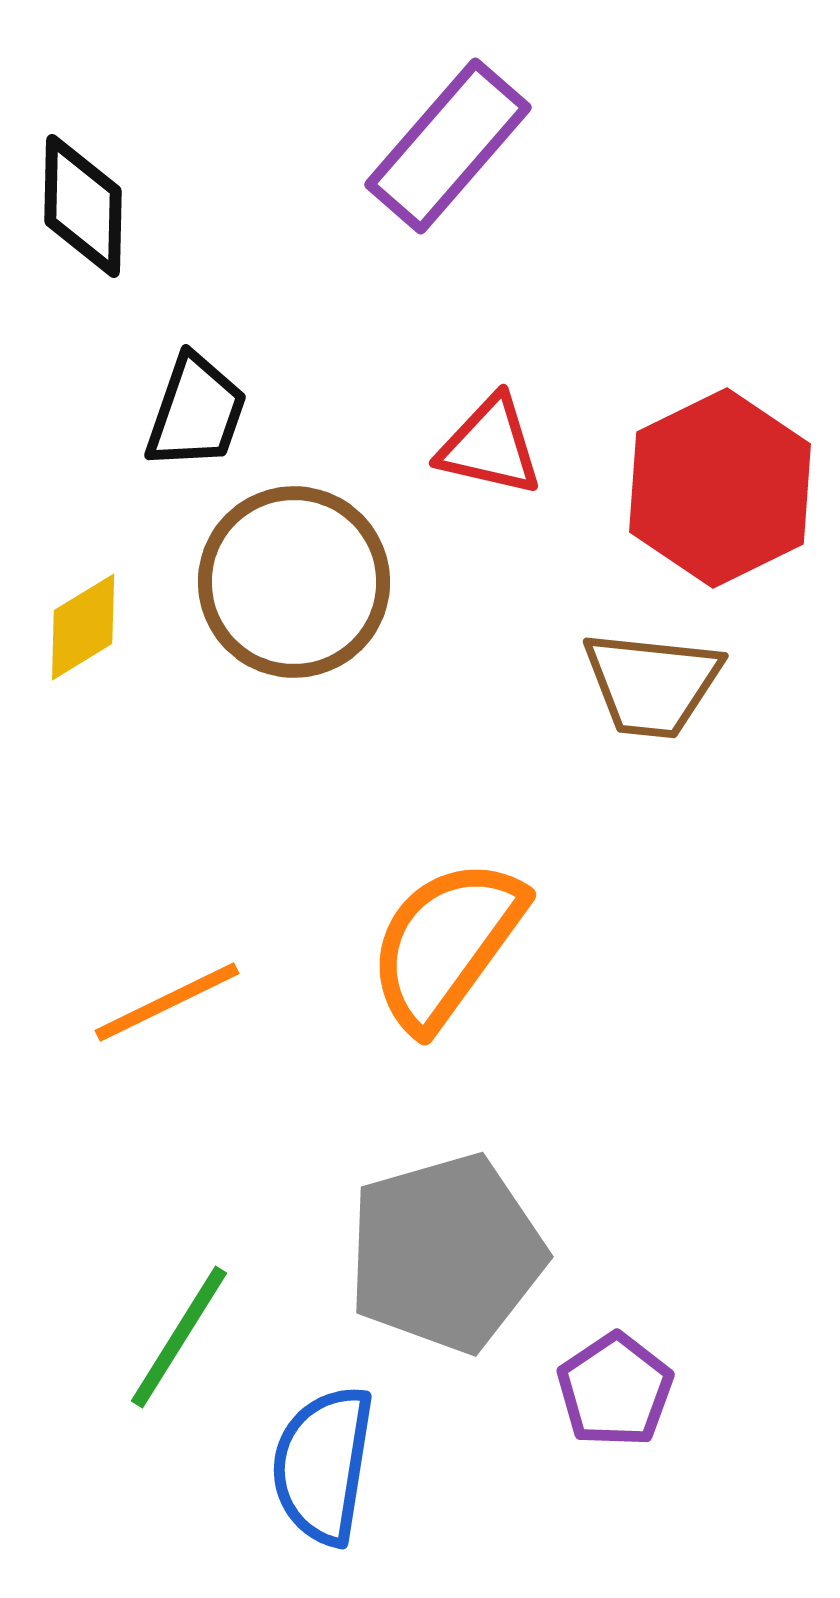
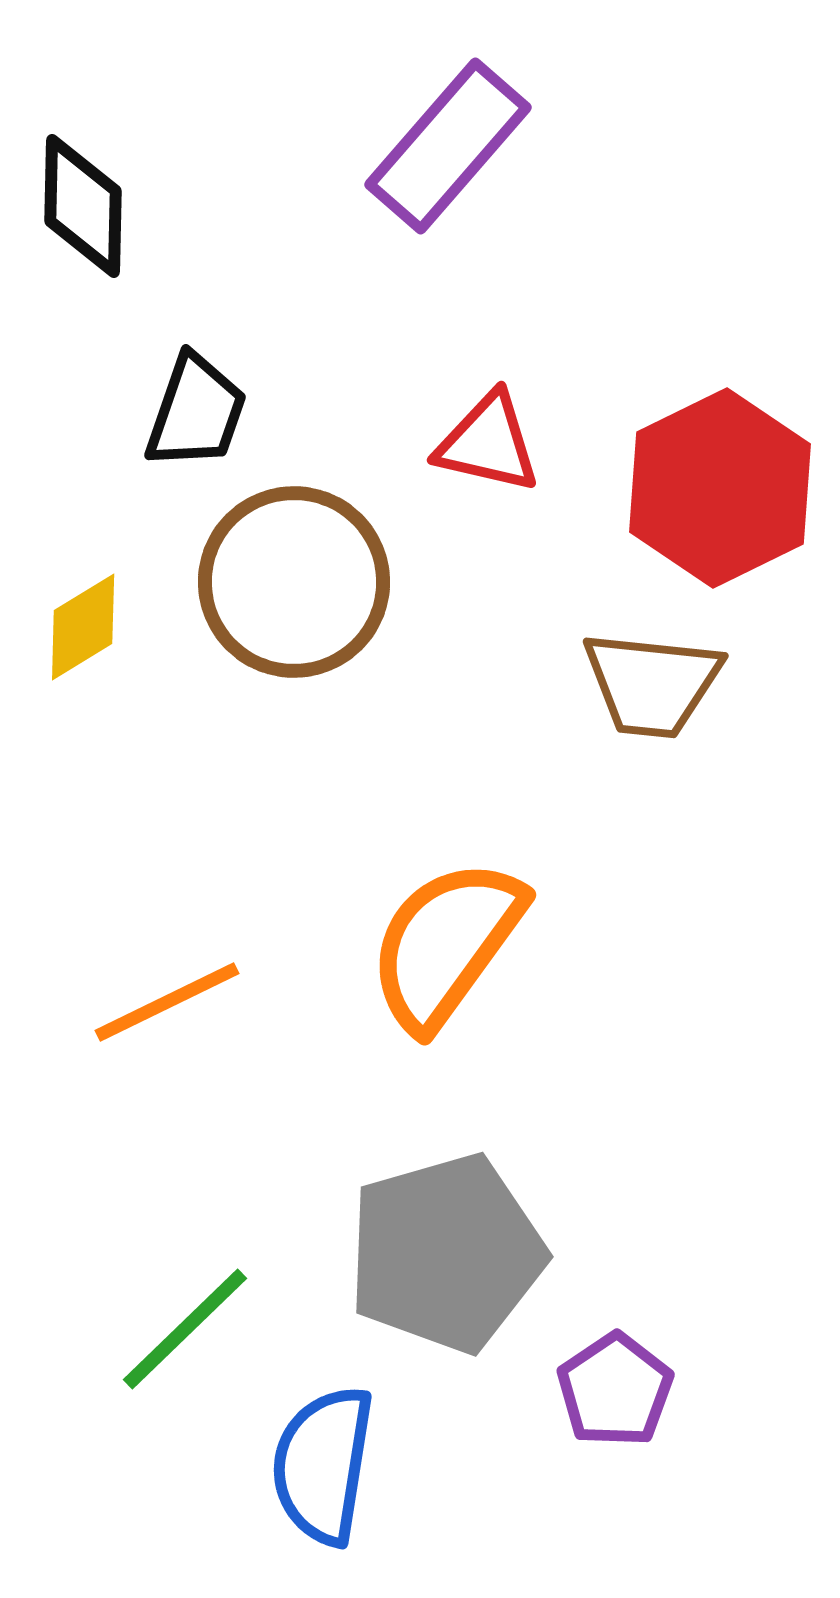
red triangle: moved 2 px left, 3 px up
green line: moved 6 px right, 8 px up; rotated 14 degrees clockwise
